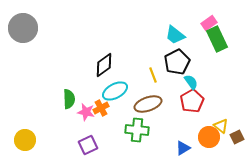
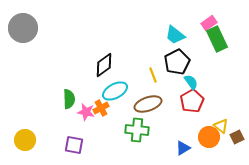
purple square: moved 14 px left; rotated 36 degrees clockwise
